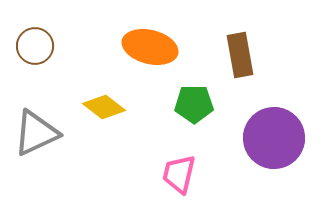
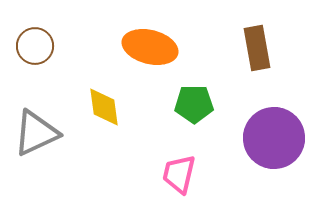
brown rectangle: moved 17 px right, 7 px up
yellow diamond: rotated 45 degrees clockwise
